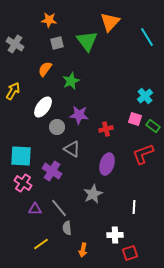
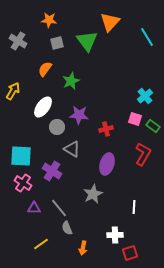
gray cross: moved 3 px right, 3 px up
red L-shape: rotated 140 degrees clockwise
purple triangle: moved 1 px left, 1 px up
gray semicircle: rotated 16 degrees counterclockwise
orange arrow: moved 2 px up
